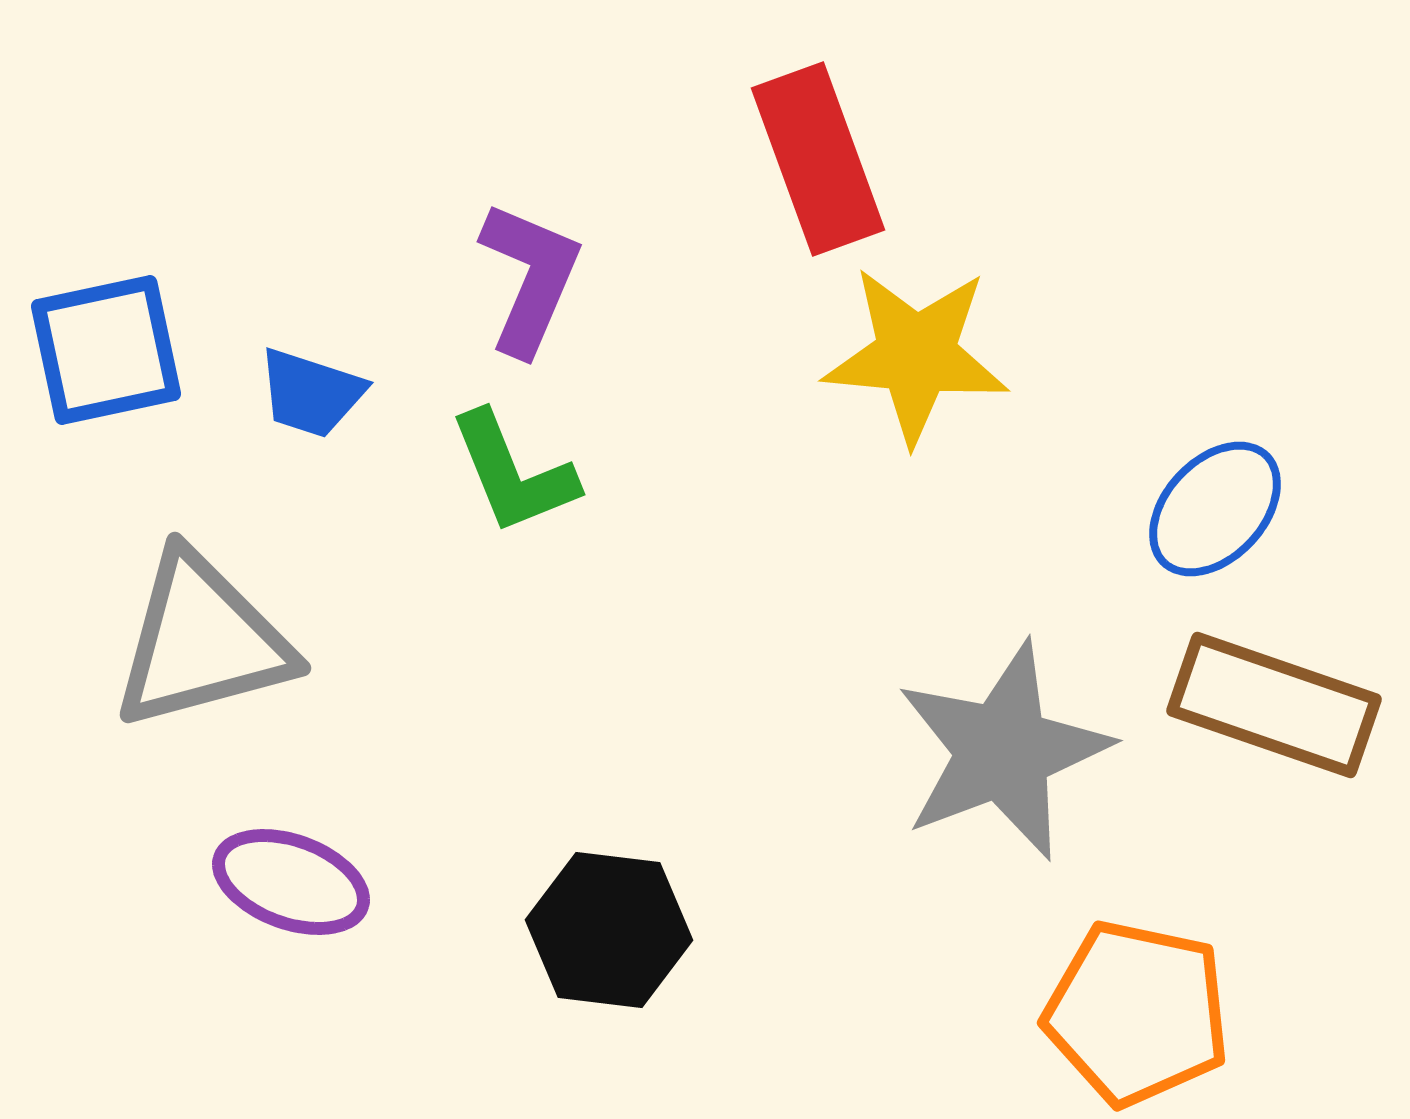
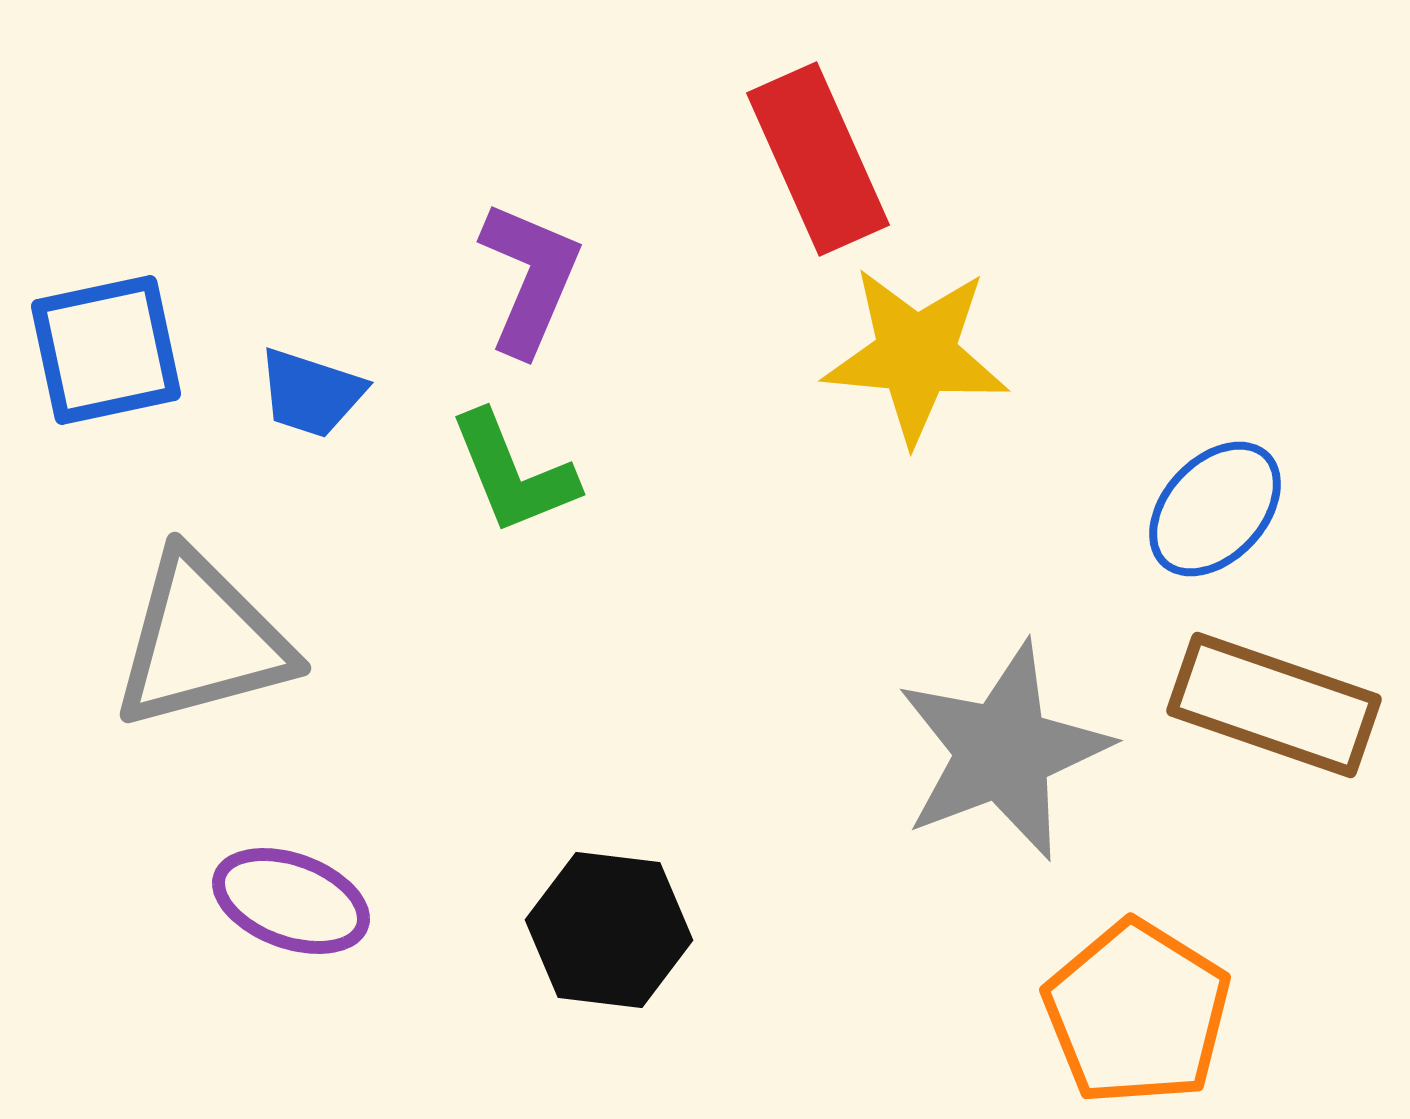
red rectangle: rotated 4 degrees counterclockwise
purple ellipse: moved 19 px down
orange pentagon: rotated 20 degrees clockwise
